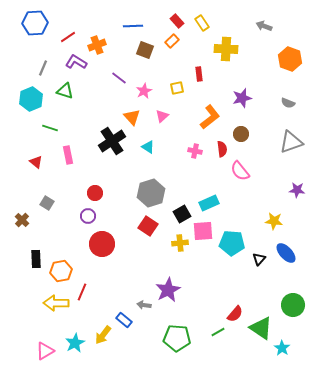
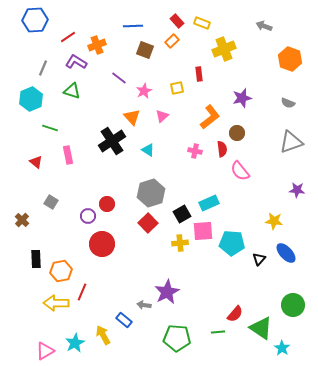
blue hexagon at (35, 23): moved 3 px up
yellow rectangle at (202, 23): rotated 35 degrees counterclockwise
yellow cross at (226, 49): moved 2 px left; rotated 25 degrees counterclockwise
green triangle at (65, 91): moved 7 px right
brown circle at (241, 134): moved 4 px left, 1 px up
cyan triangle at (148, 147): moved 3 px down
red circle at (95, 193): moved 12 px right, 11 px down
gray square at (47, 203): moved 4 px right, 1 px up
red square at (148, 226): moved 3 px up; rotated 12 degrees clockwise
purple star at (168, 290): moved 1 px left, 2 px down
green line at (218, 332): rotated 24 degrees clockwise
yellow arrow at (103, 335): rotated 114 degrees clockwise
